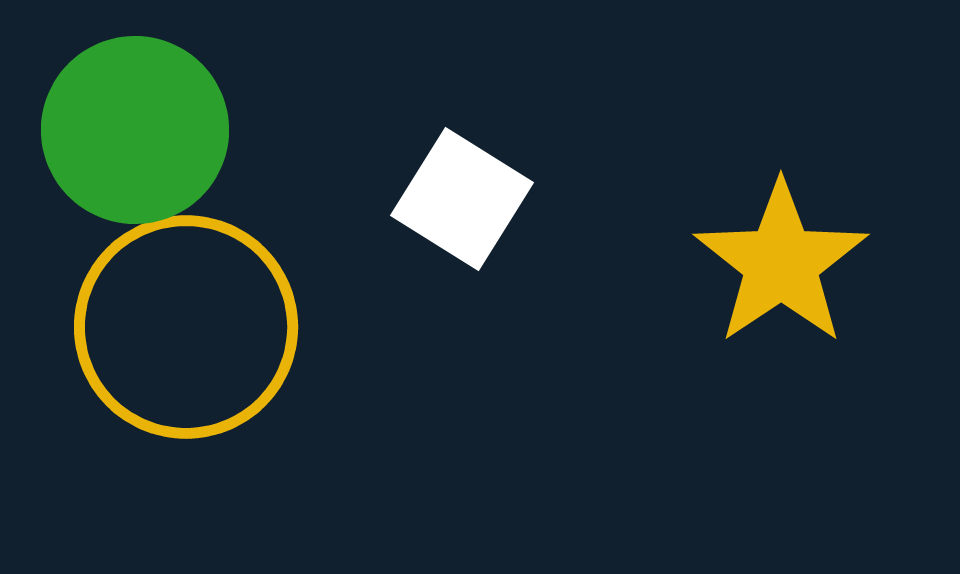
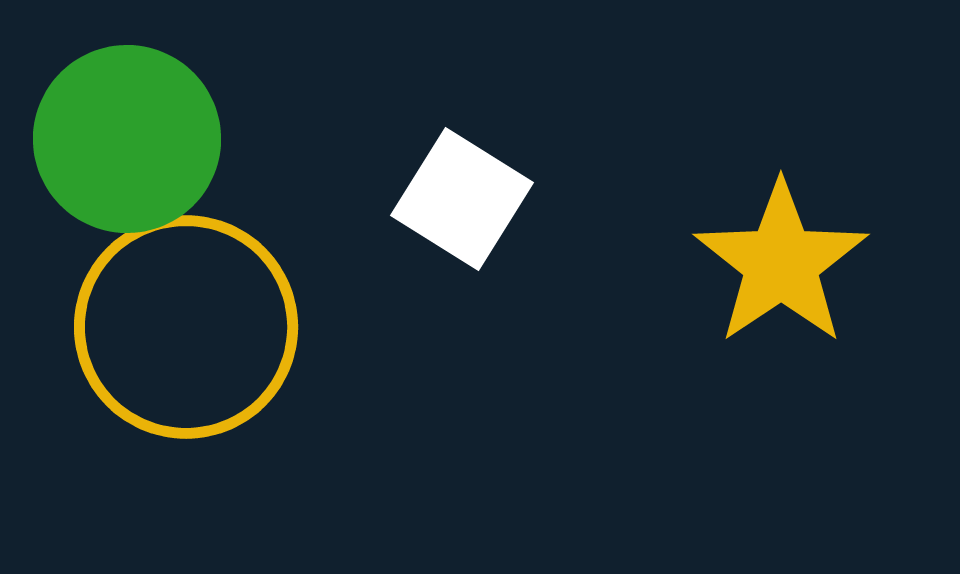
green circle: moved 8 px left, 9 px down
